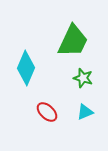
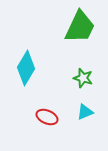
green trapezoid: moved 7 px right, 14 px up
cyan diamond: rotated 8 degrees clockwise
red ellipse: moved 5 px down; rotated 20 degrees counterclockwise
